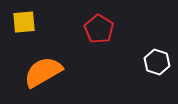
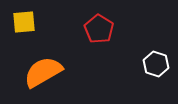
white hexagon: moved 1 px left, 2 px down
